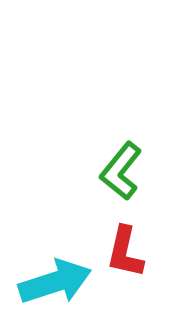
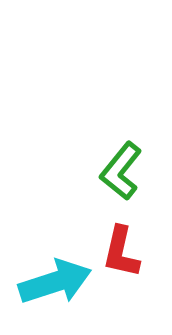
red L-shape: moved 4 px left
